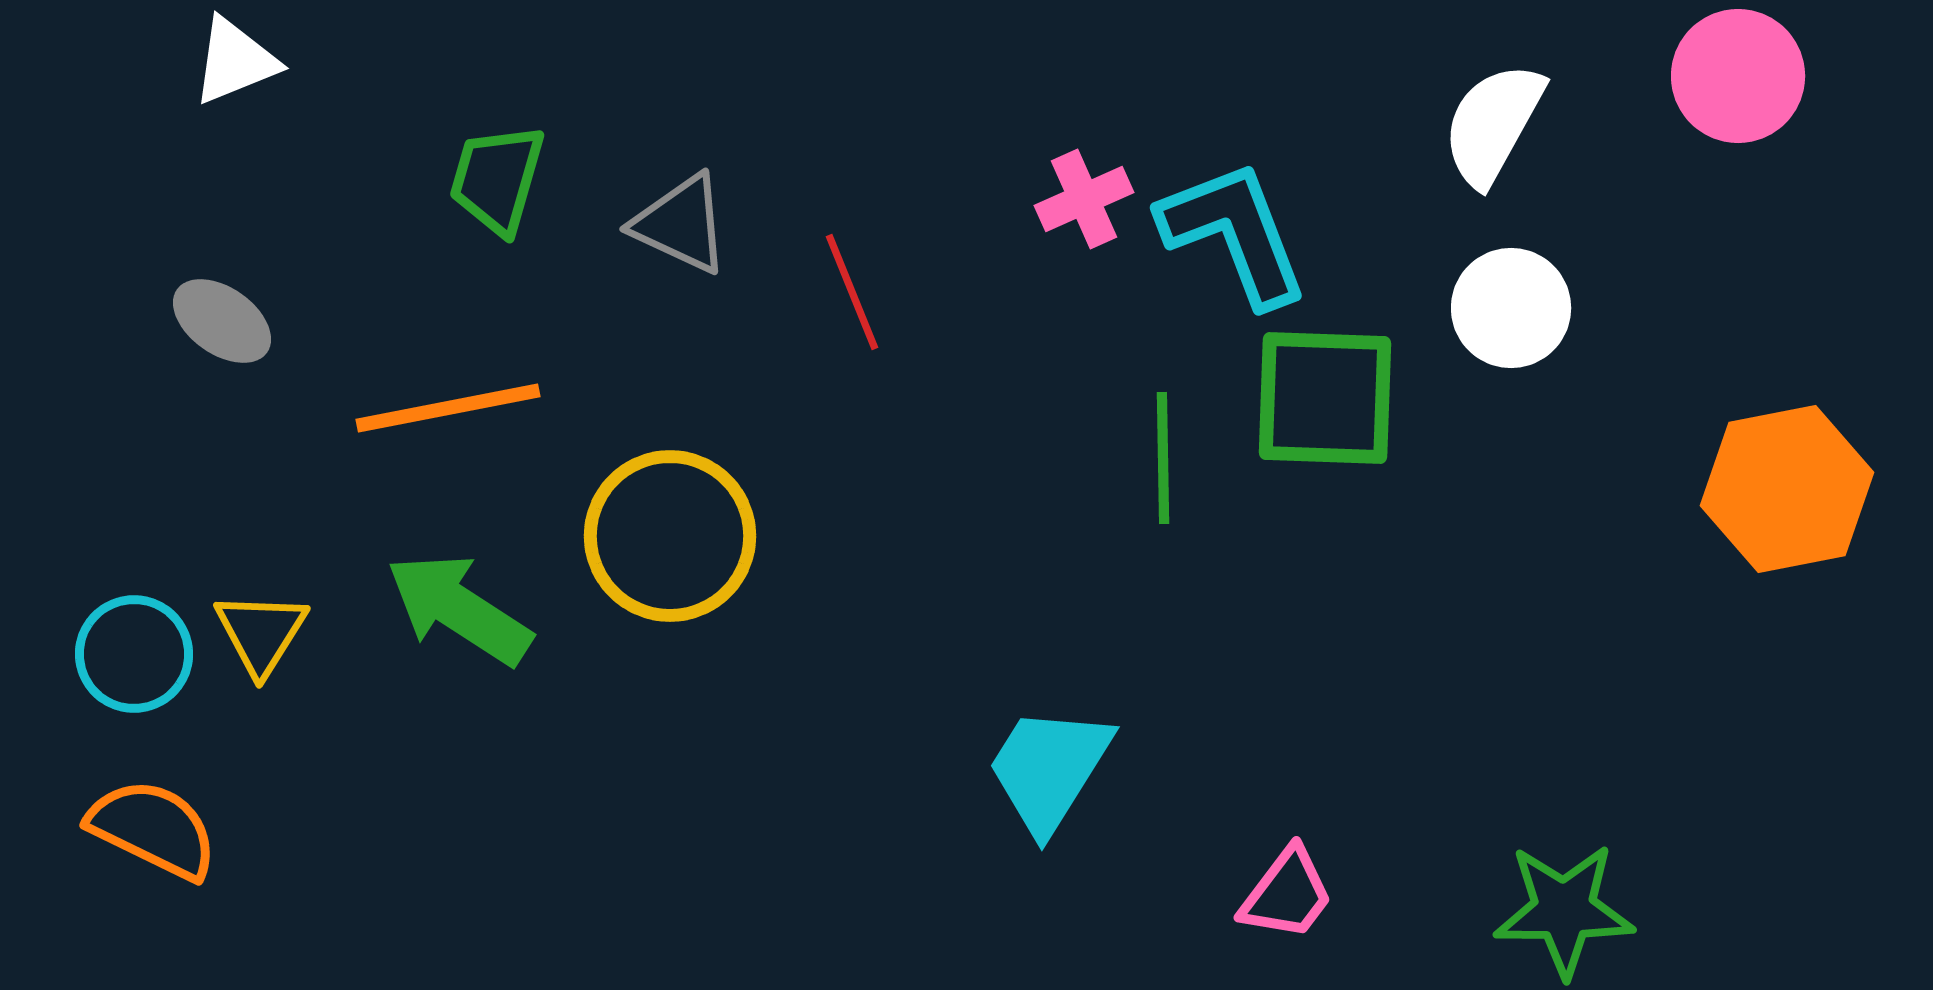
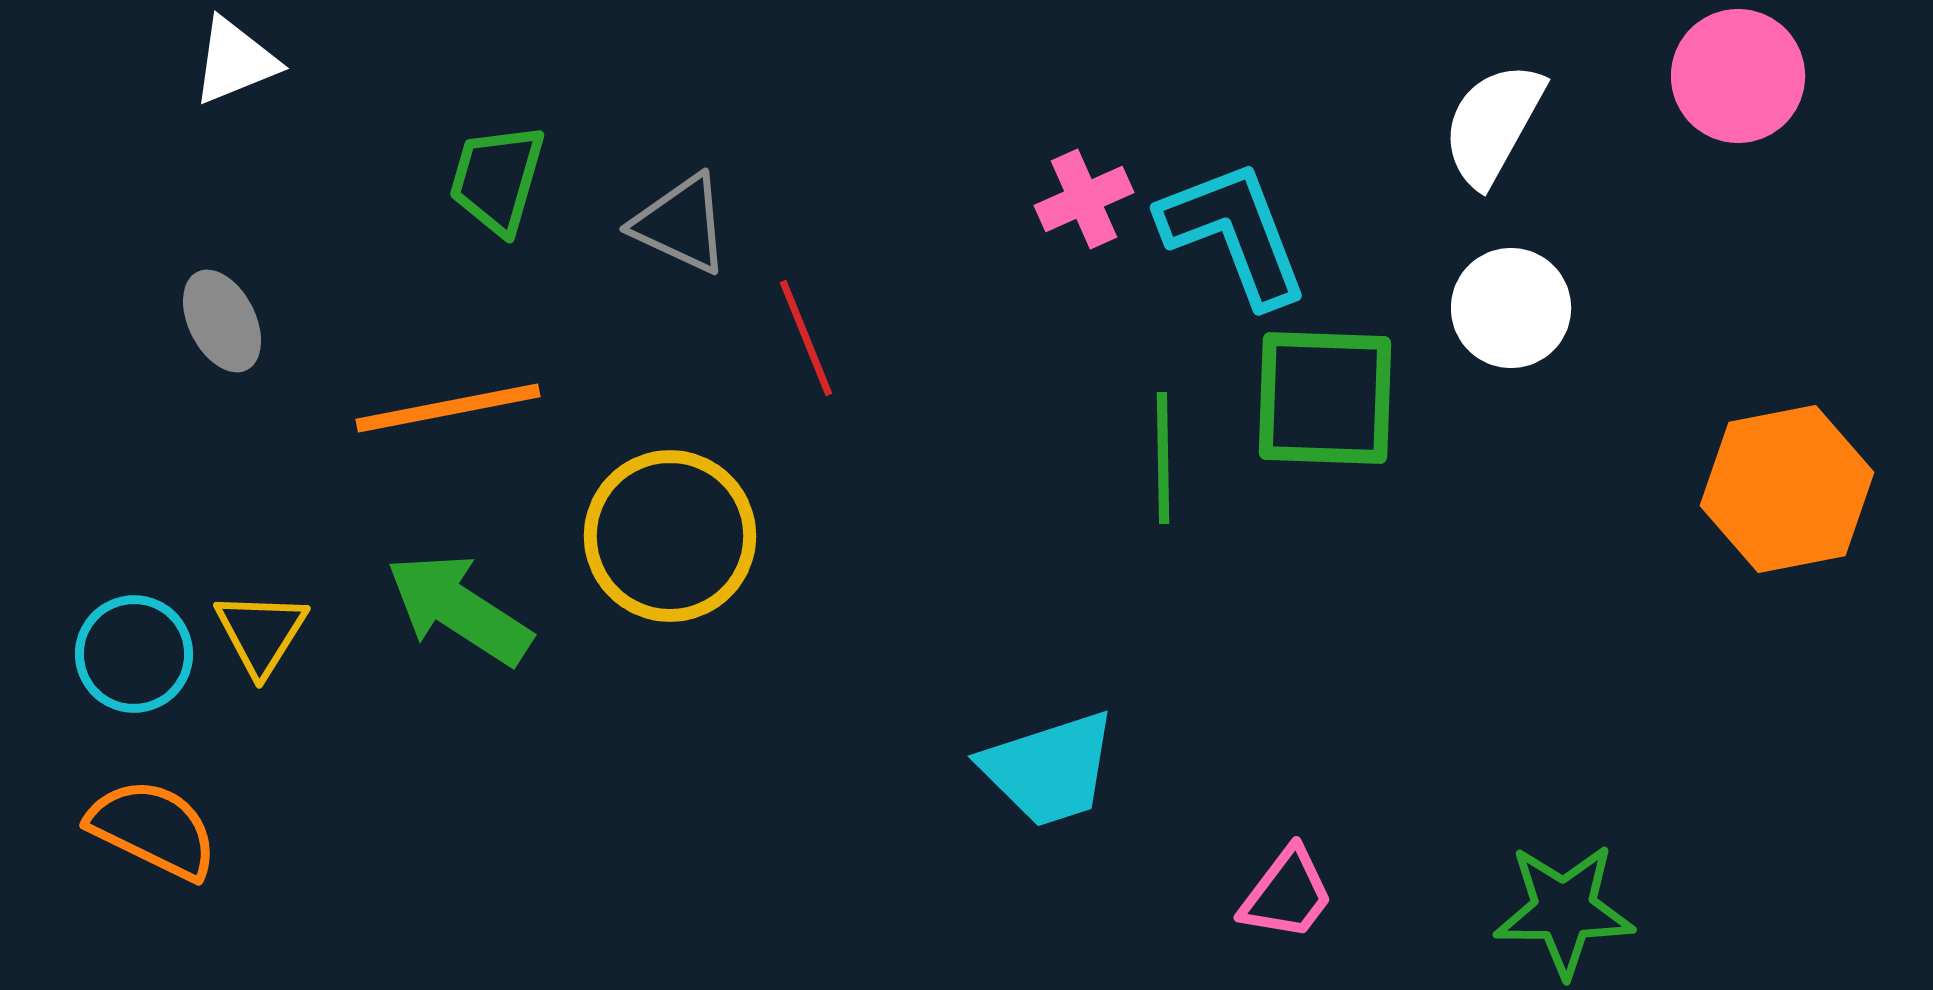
red line: moved 46 px left, 46 px down
gray ellipse: rotated 28 degrees clockwise
cyan trapezoid: rotated 140 degrees counterclockwise
